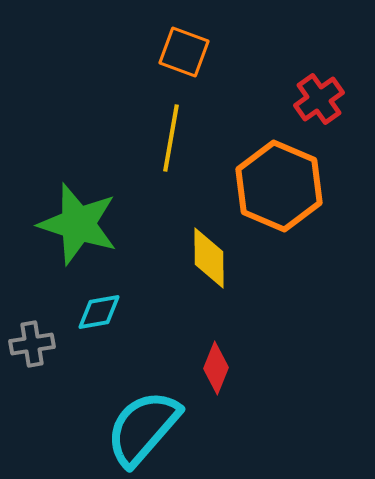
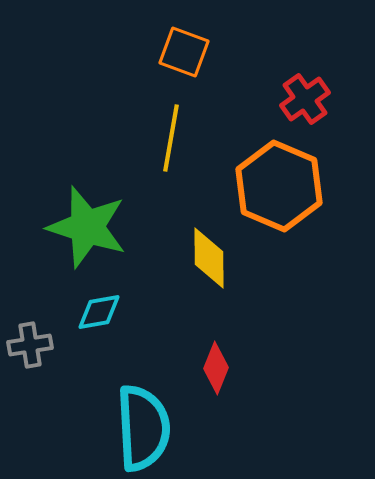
red cross: moved 14 px left
green star: moved 9 px right, 3 px down
gray cross: moved 2 px left, 1 px down
cyan semicircle: rotated 136 degrees clockwise
